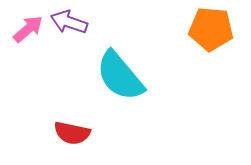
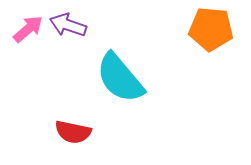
purple arrow: moved 1 px left, 3 px down
cyan semicircle: moved 2 px down
red semicircle: moved 1 px right, 1 px up
